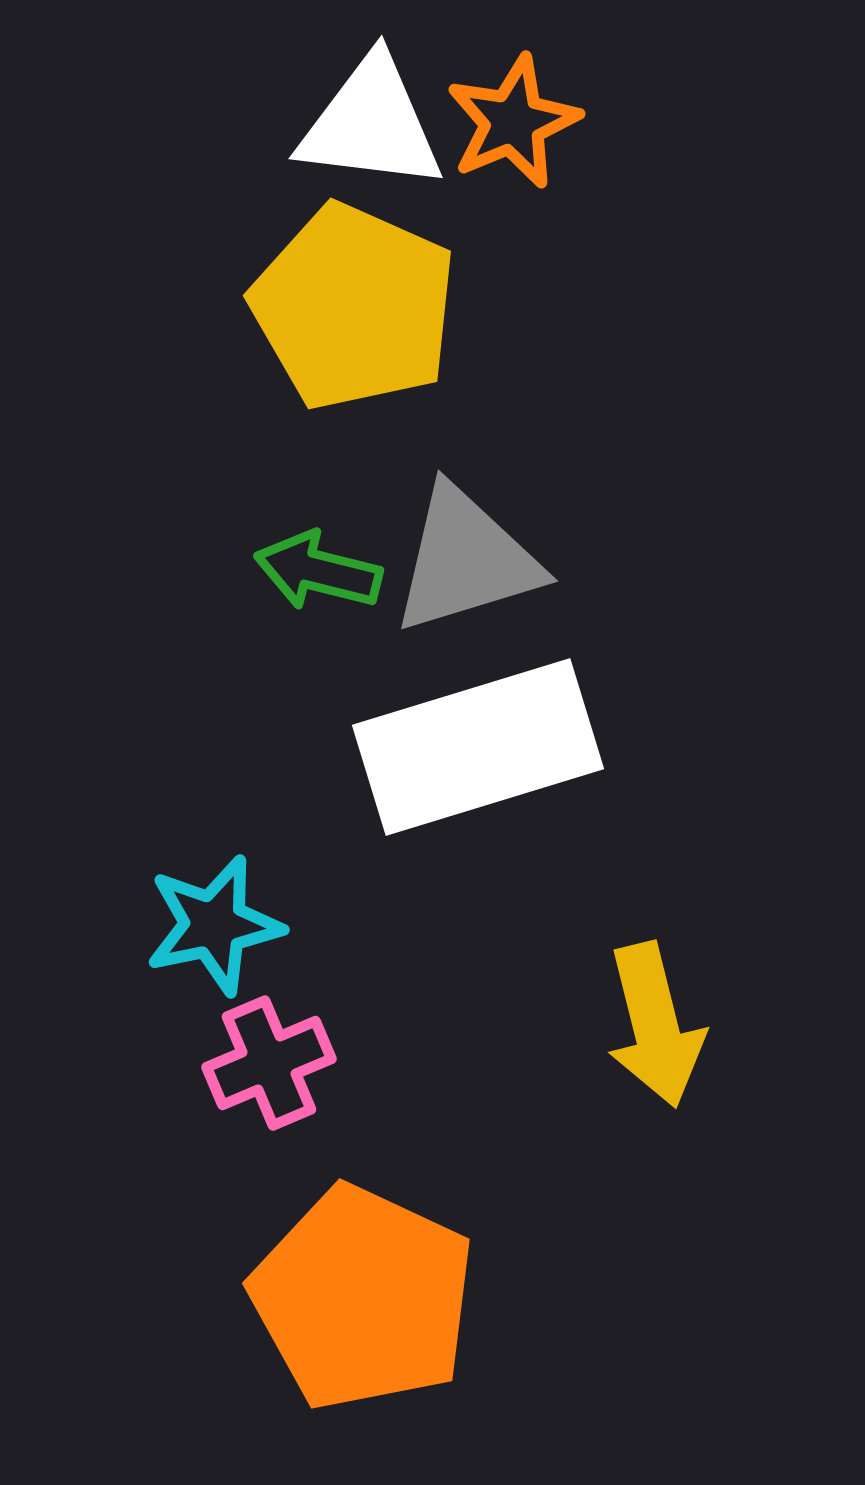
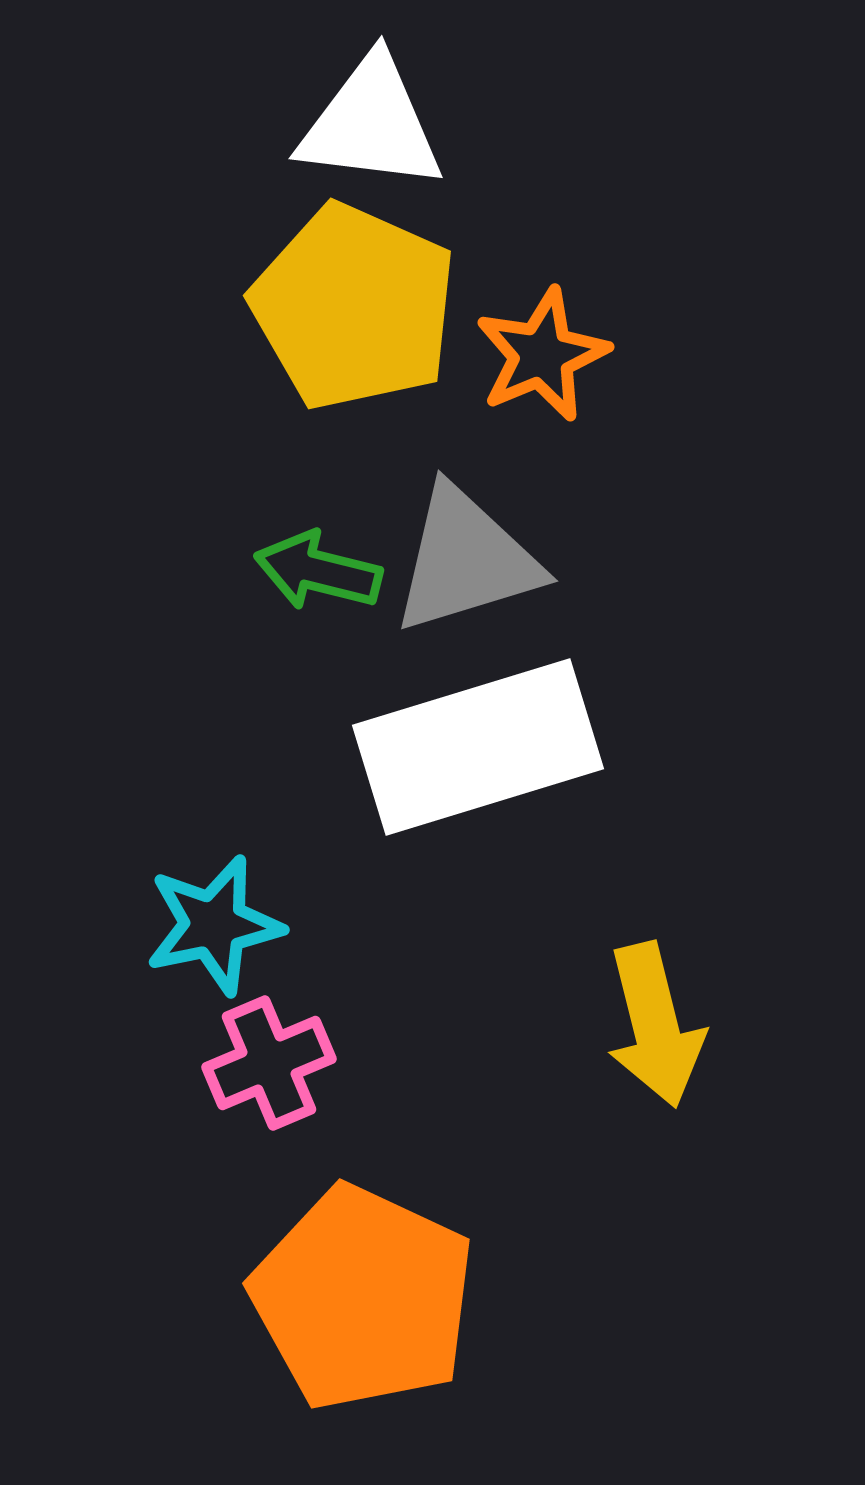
orange star: moved 29 px right, 233 px down
